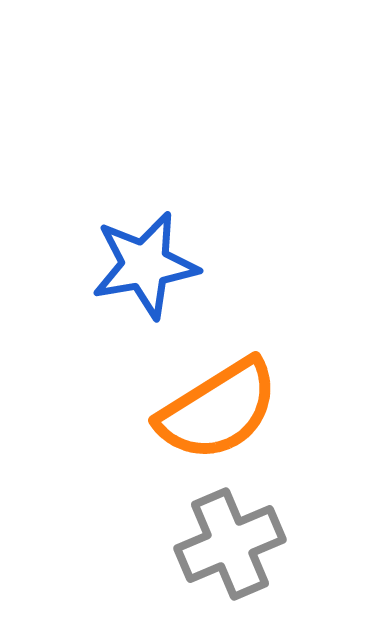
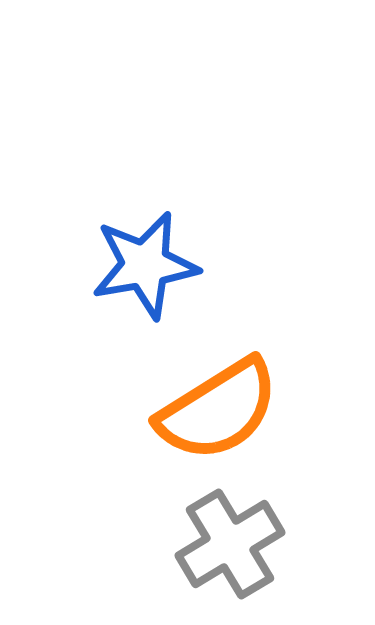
gray cross: rotated 8 degrees counterclockwise
